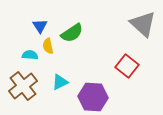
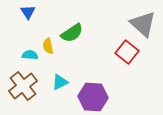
blue triangle: moved 12 px left, 14 px up
red square: moved 14 px up
